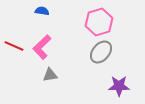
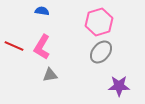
pink L-shape: rotated 15 degrees counterclockwise
